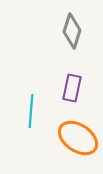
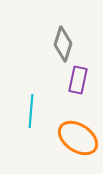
gray diamond: moved 9 px left, 13 px down
purple rectangle: moved 6 px right, 8 px up
